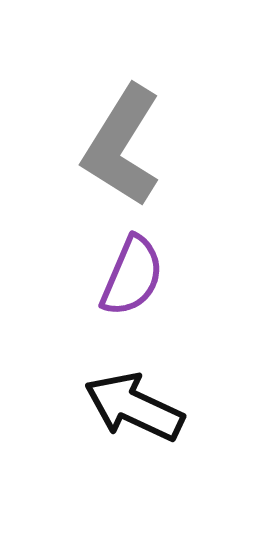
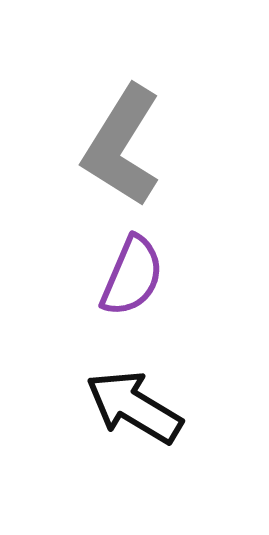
black arrow: rotated 6 degrees clockwise
